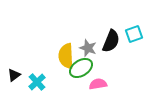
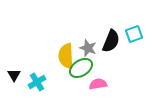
black triangle: rotated 24 degrees counterclockwise
cyan cross: rotated 12 degrees clockwise
